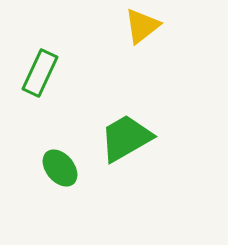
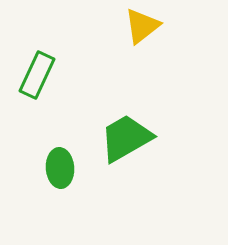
green rectangle: moved 3 px left, 2 px down
green ellipse: rotated 36 degrees clockwise
